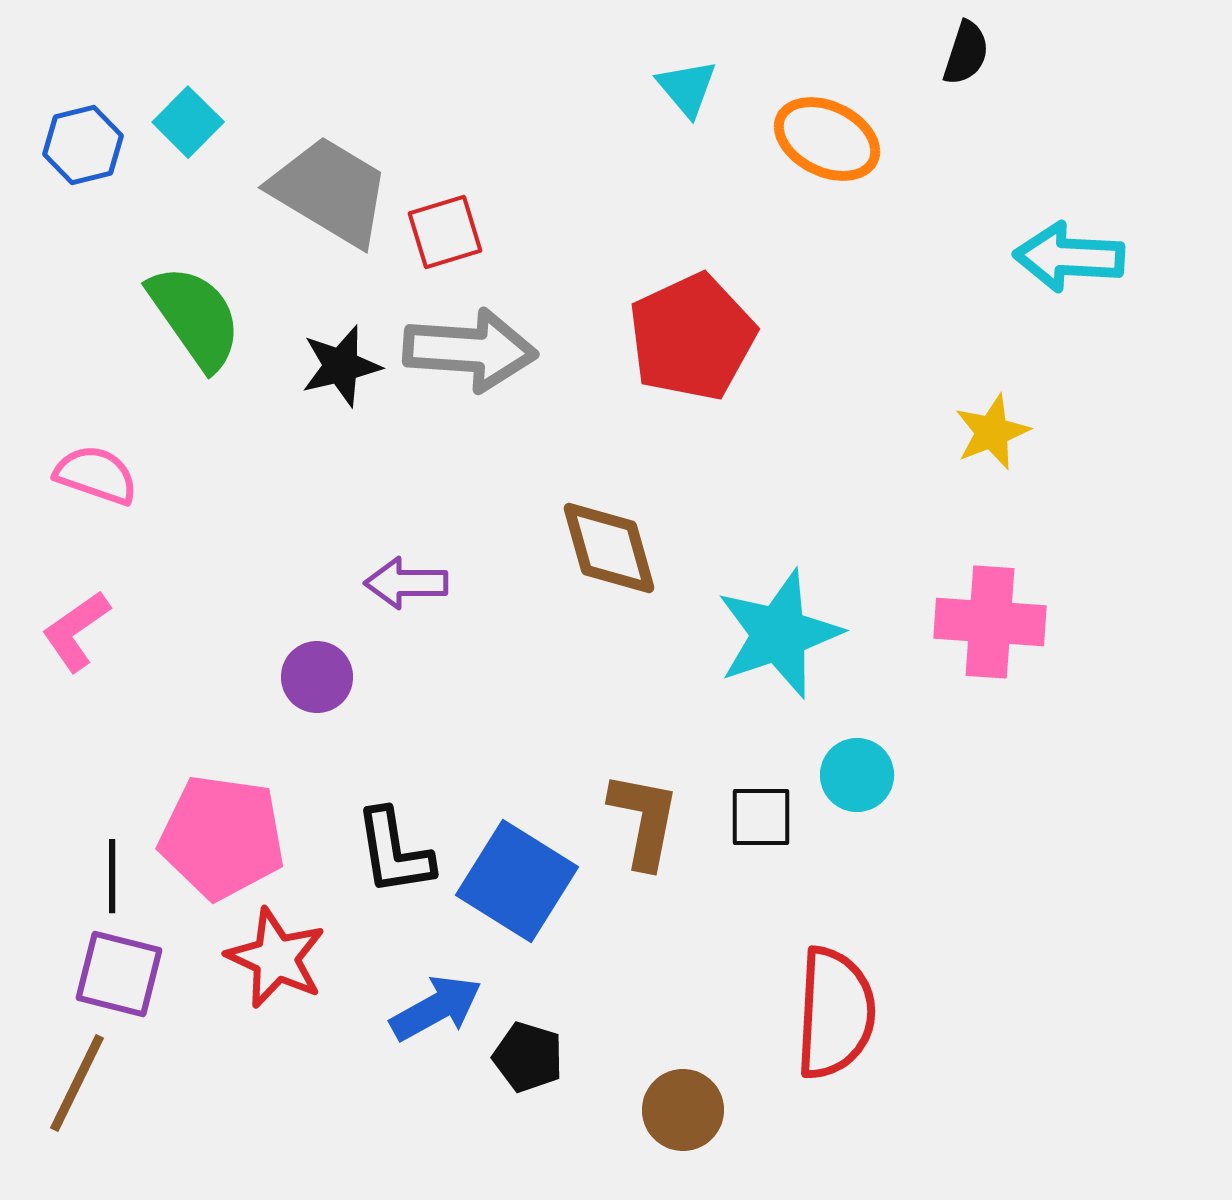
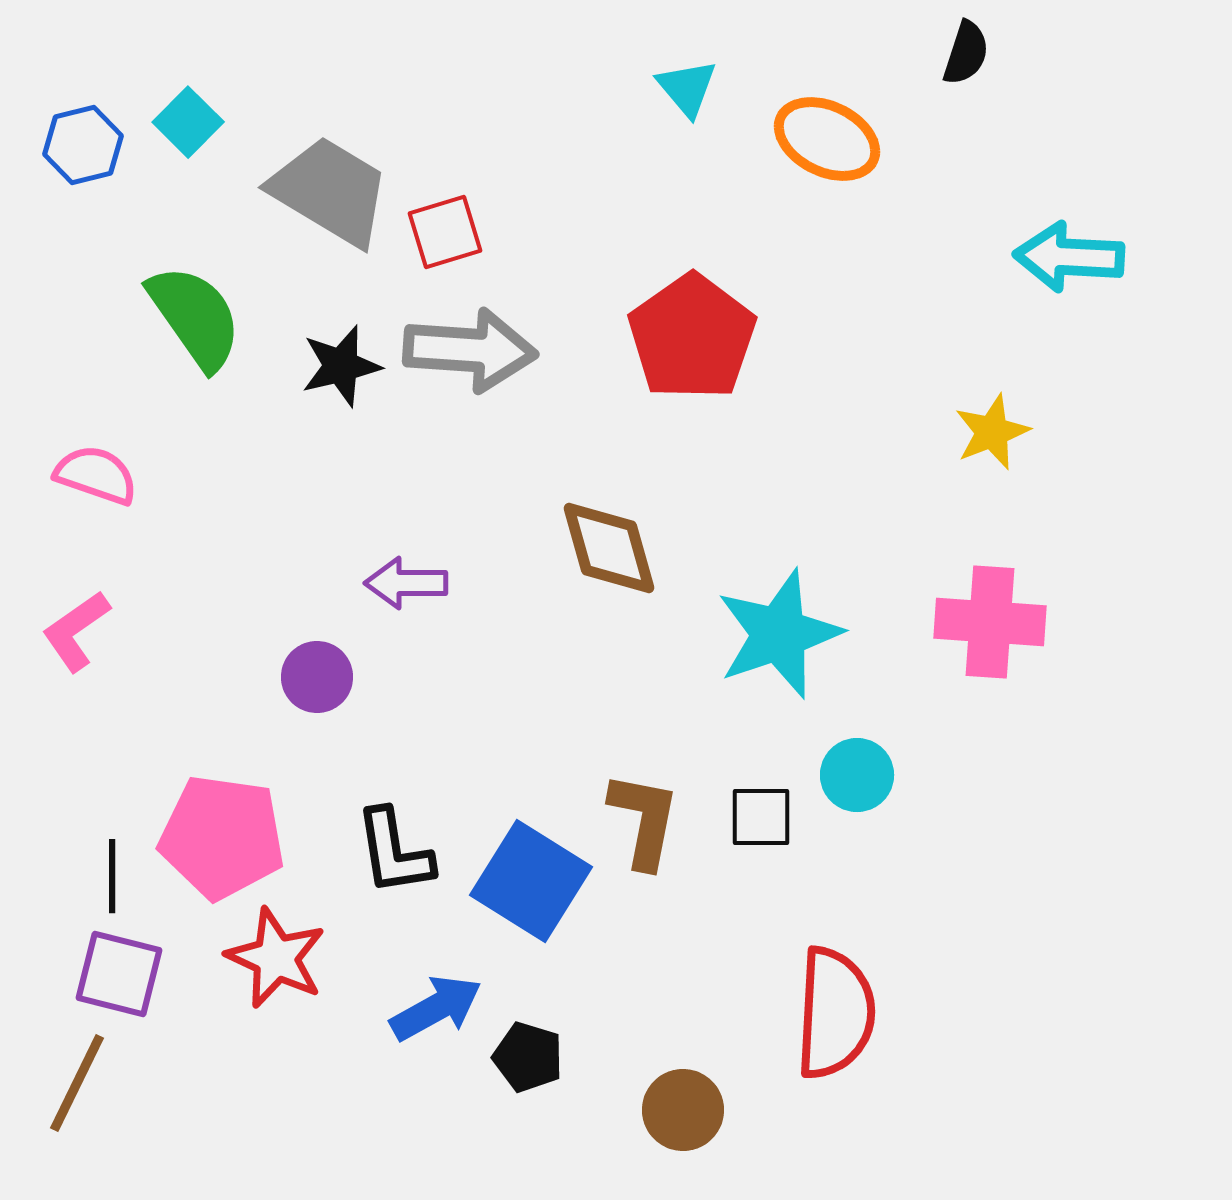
red pentagon: rotated 10 degrees counterclockwise
blue square: moved 14 px right
